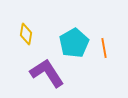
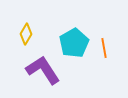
yellow diamond: rotated 20 degrees clockwise
purple L-shape: moved 4 px left, 3 px up
